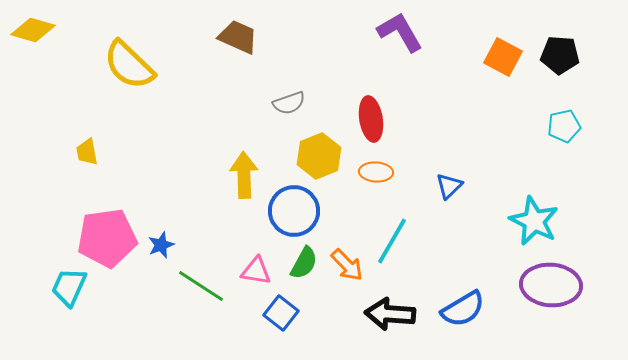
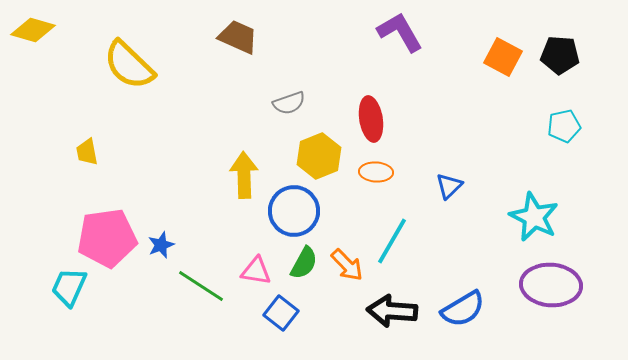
cyan star: moved 4 px up
black arrow: moved 2 px right, 3 px up
